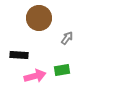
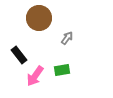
black rectangle: rotated 48 degrees clockwise
pink arrow: rotated 140 degrees clockwise
